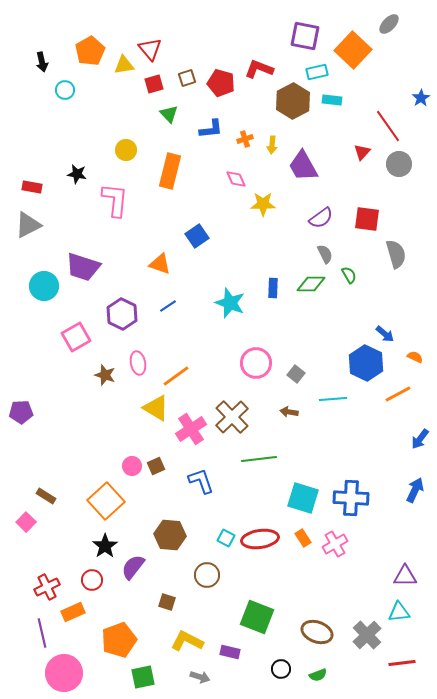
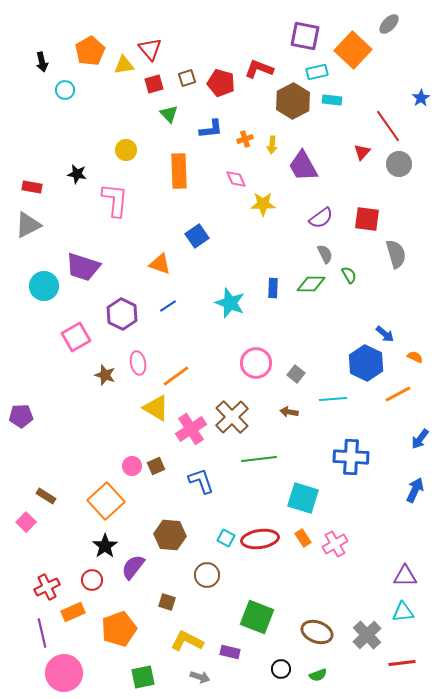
orange rectangle at (170, 171): moved 9 px right; rotated 16 degrees counterclockwise
purple pentagon at (21, 412): moved 4 px down
blue cross at (351, 498): moved 41 px up
cyan triangle at (399, 612): moved 4 px right
orange pentagon at (119, 640): moved 11 px up
